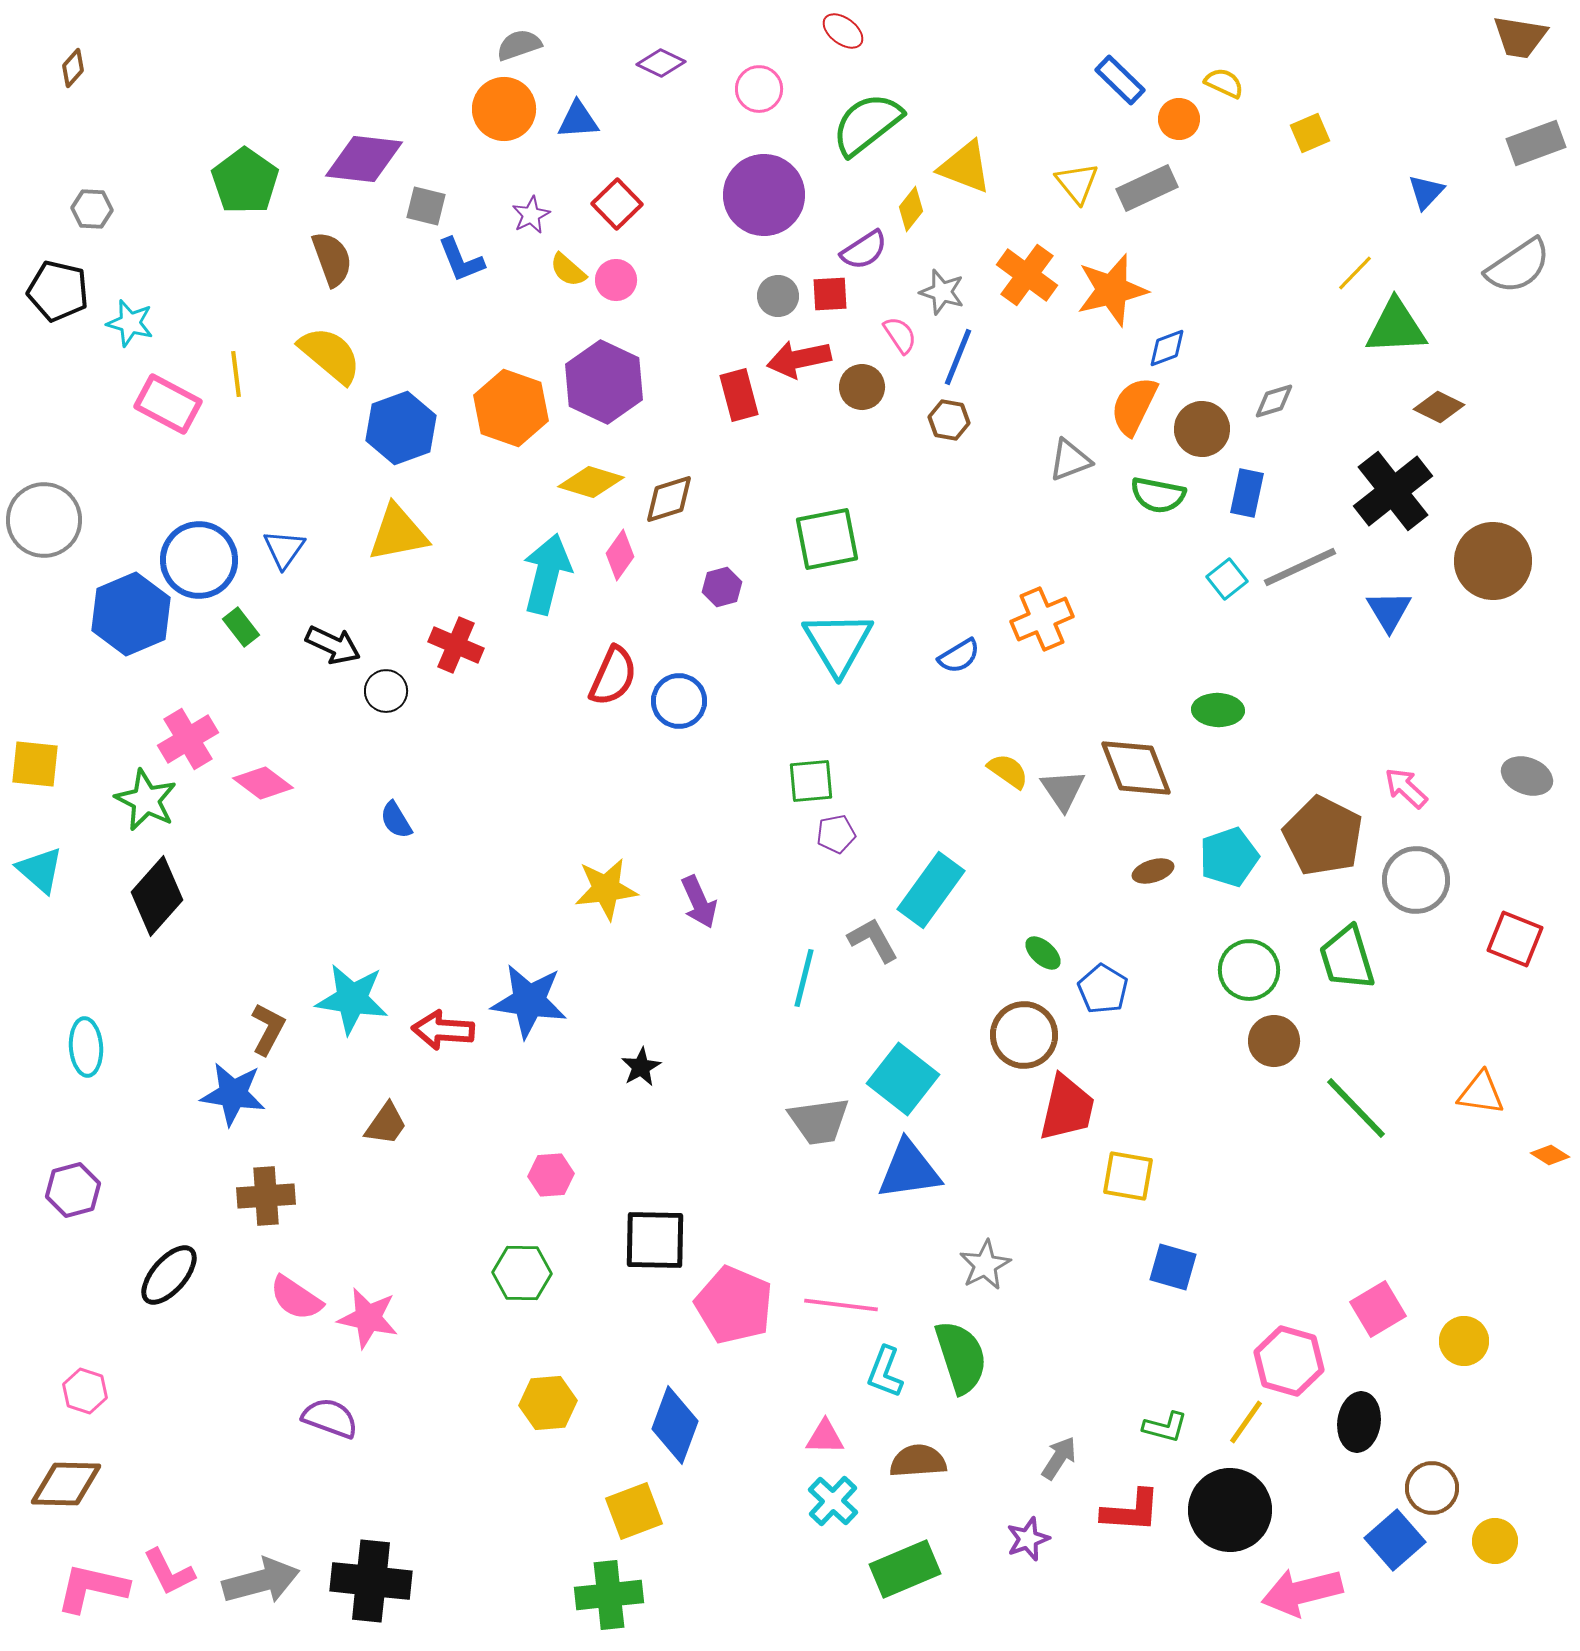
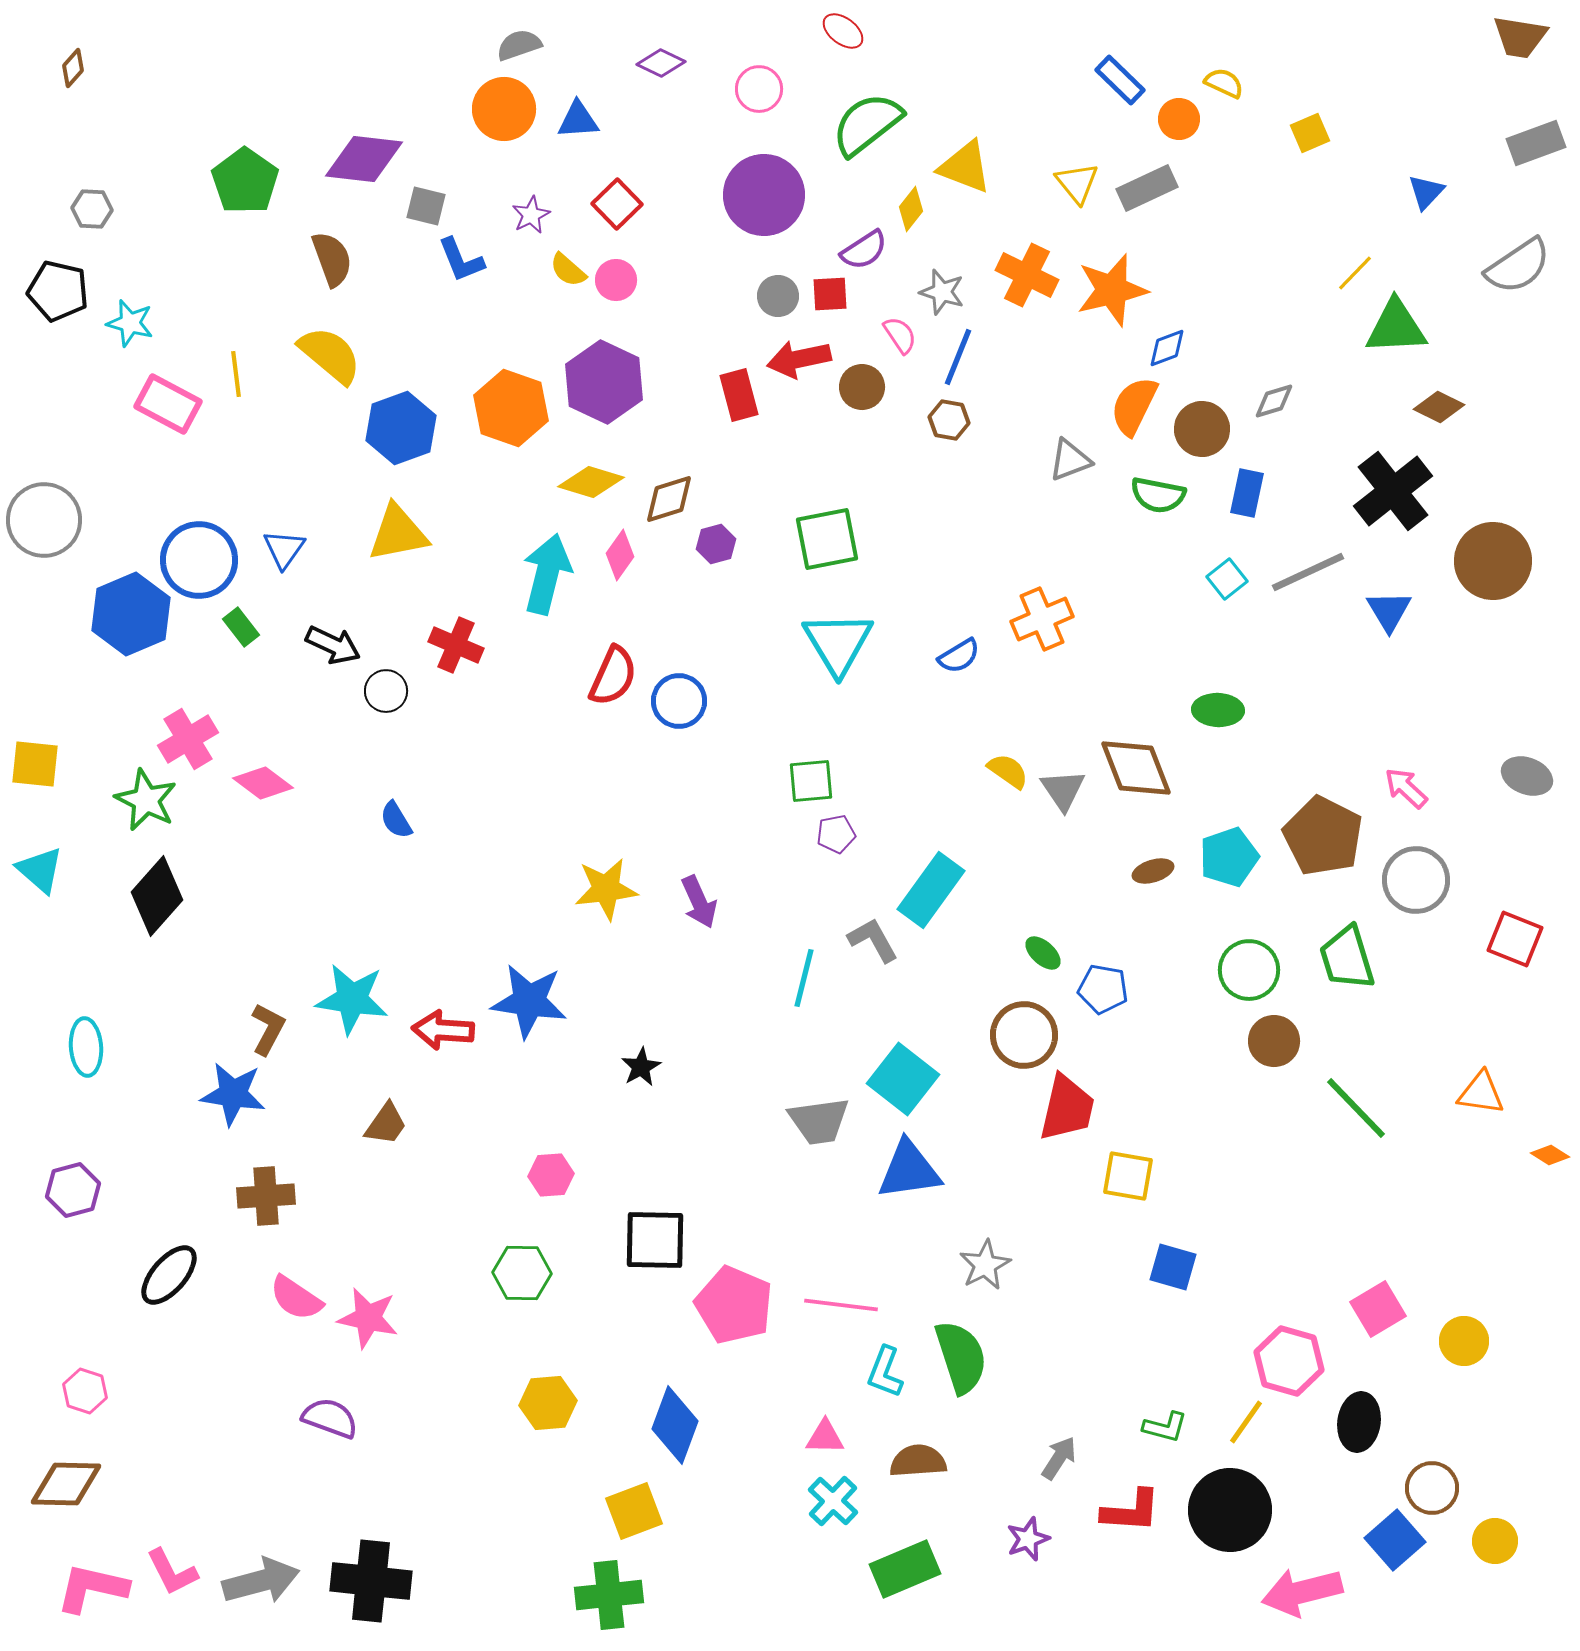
orange cross at (1027, 275): rotated 10 degrees counterclockwise
gray line at (1300, 567): moved 8 px right, 5 px down
purple hexagon at (722, 587): moved 6 px left, 43 px up
blue pentagon at (1103, 989): rotated 21 degrees counterclockwise
pink L-shape at (169, 1572): moved 3 px right
